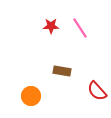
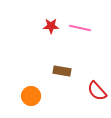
pink line: rotated 45 degrees counterclockwise
